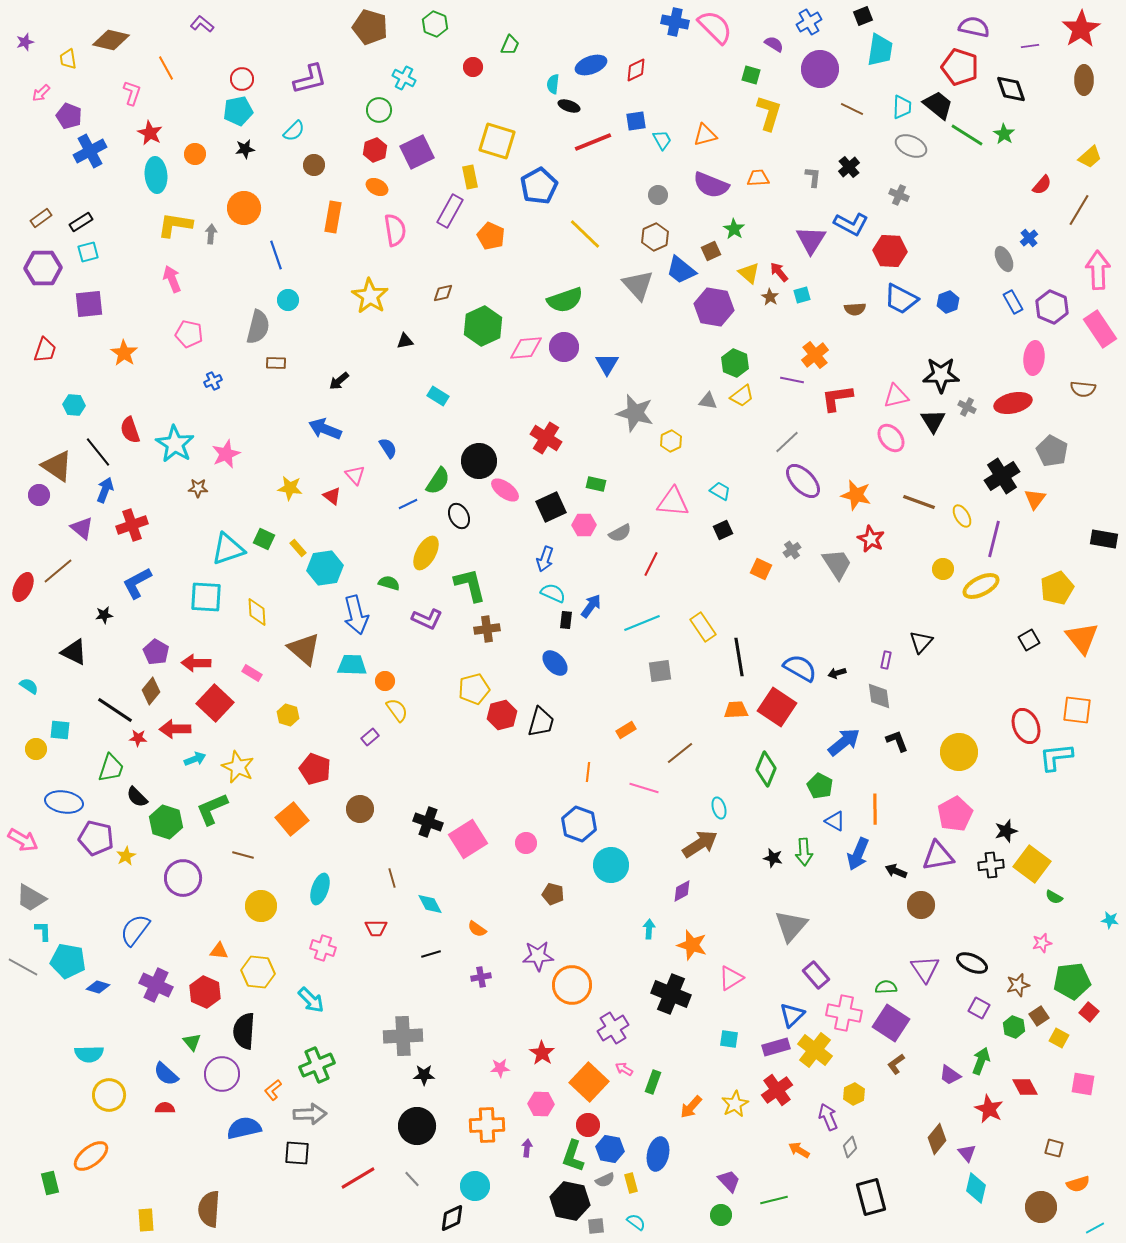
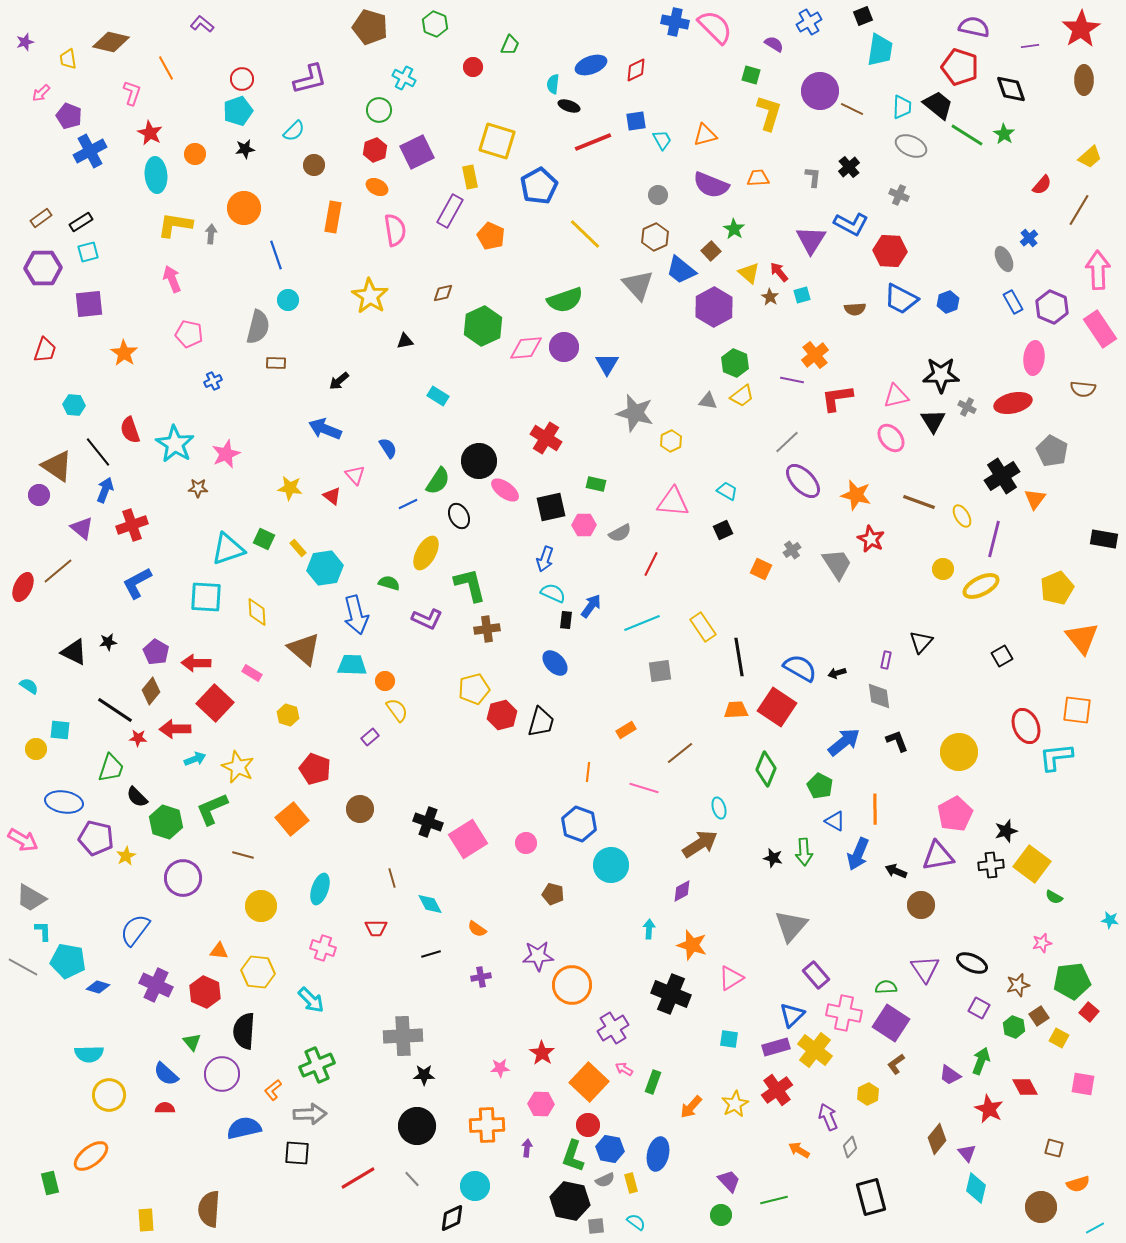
brown diamond at (111, 40): moved 2 px down
purple circle at (820, 69): moved 22 px down
cyan pentagon at (238, 111): rotated 8 degrees counterclockwise
brown square at (711, 251): rotated 18 degrees counterclockwise
purple hexagon at (714, 307): rotated 21 degrees clockwise
cyan trapezoid at (720, 491): moved 7 px right
black square at (551, 507): rotated 12 degrees clockwise
black star at (104, 615): moved 4 px right, 27 px down
black square at (1029, 640): moved 27 px left, 16 px down
yellow hexagon at (854, 1094): moved 14 px right
